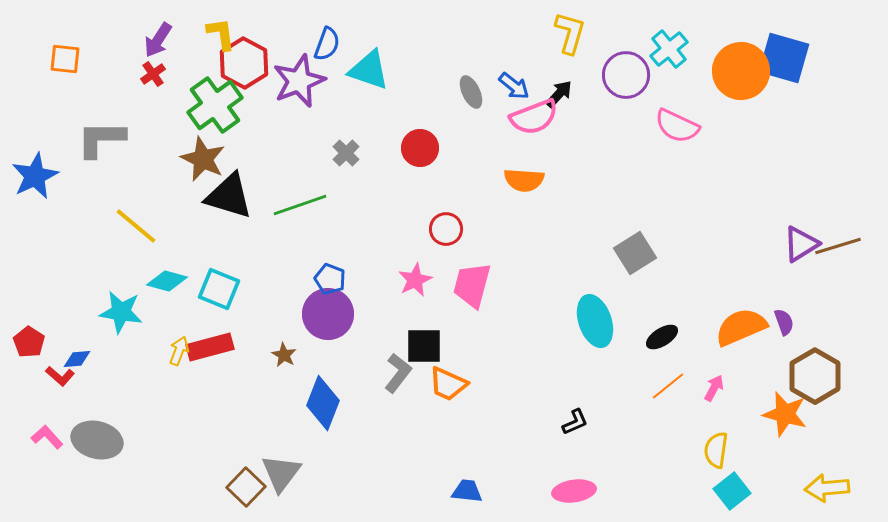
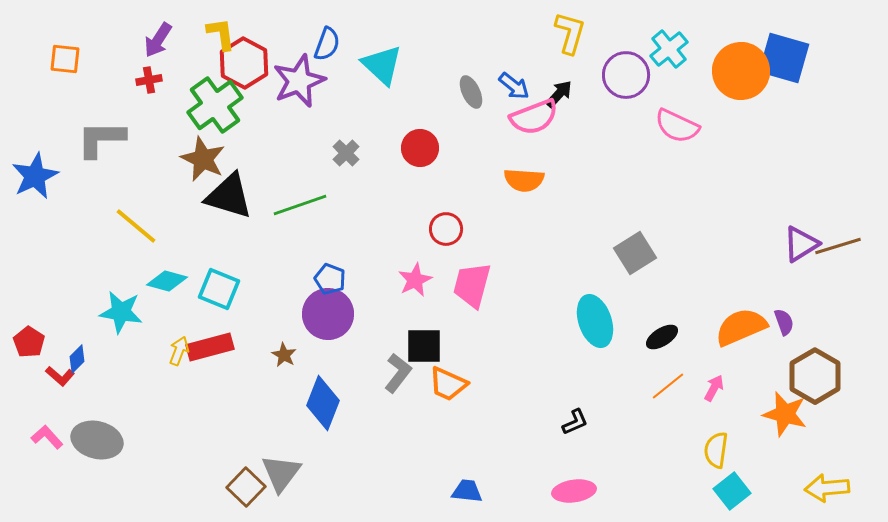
cyan triangle at (369, 70): moved 13 px right, 5 px up; rotated 24 degrees clockwise
red cross at (153, 74): moved 4 px left, 6 px down; rotated 25 degrees clockwise
blue diamond at (77, 359): rotated 40 degrees counterclockwise
